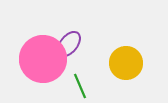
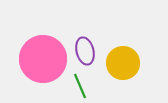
purple ellipse: moved 16 px right, 7 px down; rotated 52 degrees counterclockwise
yellow circle: moved 3 px left
